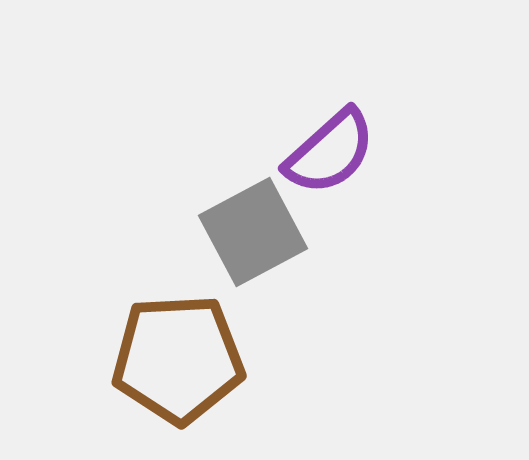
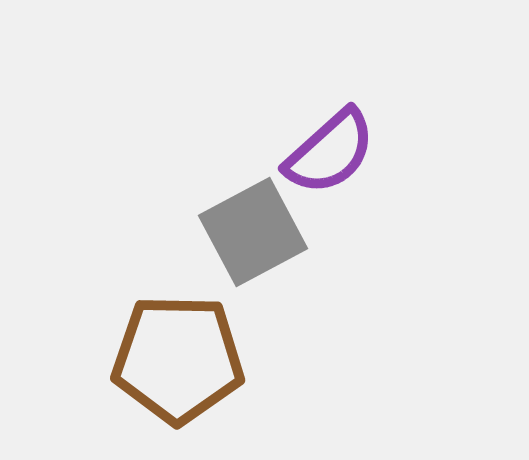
brown pentagon: rotated 4 degrees clockwise
